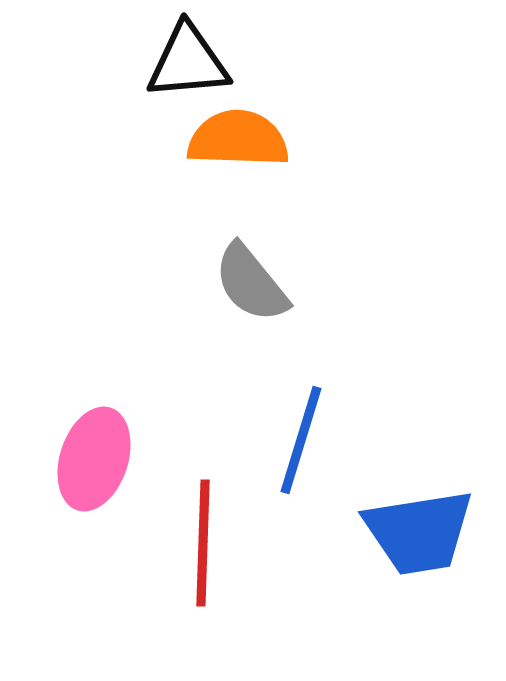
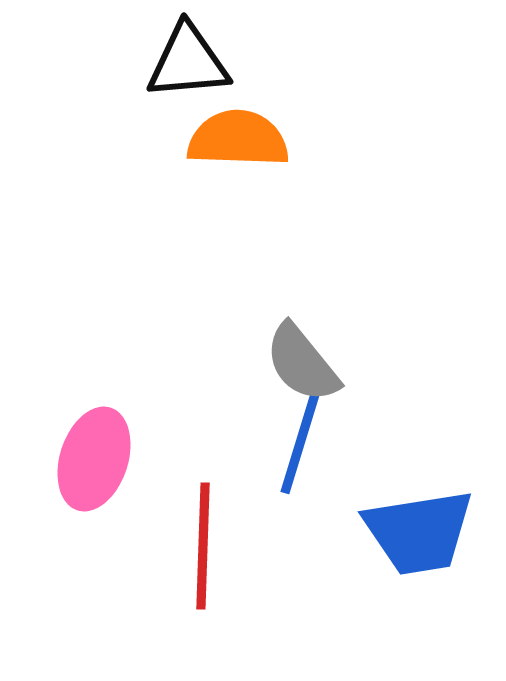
gray semicircle: moved 51 px right, 80 px down
red line: moved 3 px down
